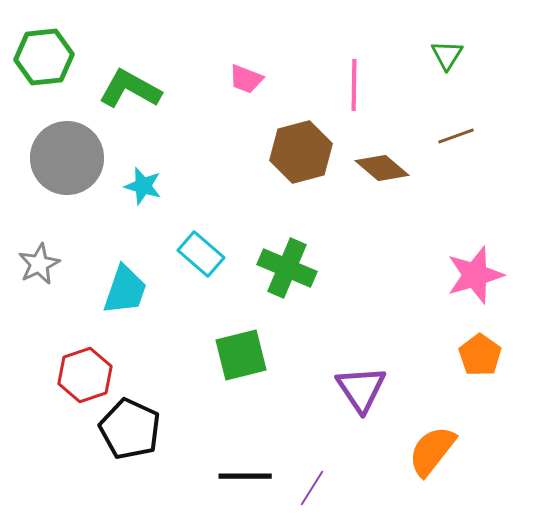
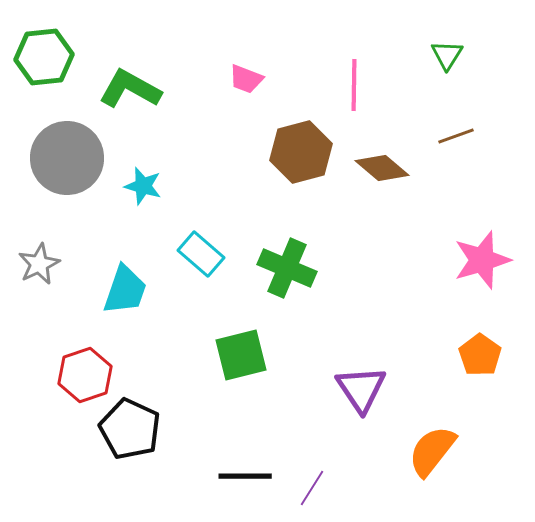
pink star: moved 7 px right, 15 px up
